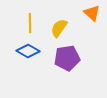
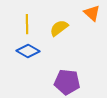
yellow line: moved 3 px left, 1 px down
yellow semicircle: rotated 18 degrees clockwise
purple pentagon: moved 24 px down; rotated 15 degrees clockwise
